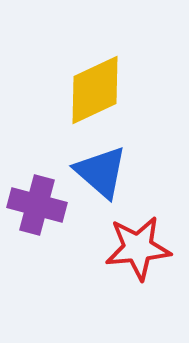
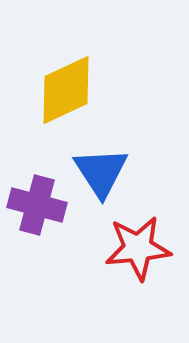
yellow diamond: moved 29 px left
blue triangle: rotated 16 degrees clockwise
